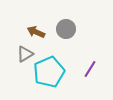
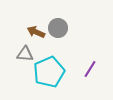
gray circle: moved 8 px left, 1 px up
gray triangle: rotated 36 degrees clockwise
